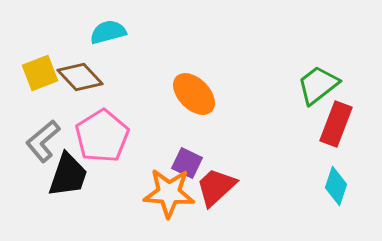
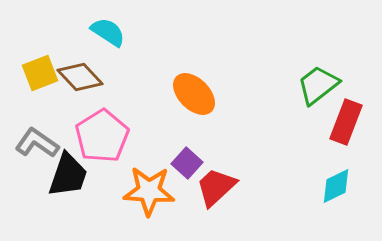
cyan semicircle: rotated 48 degrees clockwise
red rectangle: moved 10 px right, 2 px up
gray L-shape: moved 6 px left, 2 px down; rotated 75 degrees clockwise
purple square: rotated 16 degrees clockwise
cyan diamond: rotated 45 degrees clockwise
orange star: moved 20 px left, 2 px up
